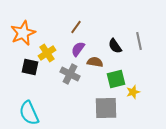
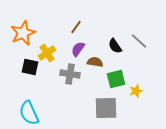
gray line: rotated 36 degrees counterclockwise
gray cross: rotated 18 degrees counterclockwise
yellow star: moved 3 px right, 1 px up
